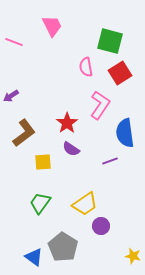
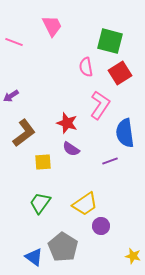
red star: rotated 20 degrees counterclockwise
